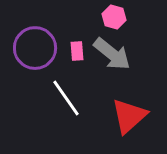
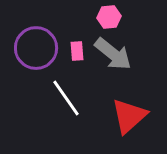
pink hexagon: moved 5 px left; rotated 20 degrees counterclockwise
purple circle: moved 1 px right
gray arrow: moved 1 px right
